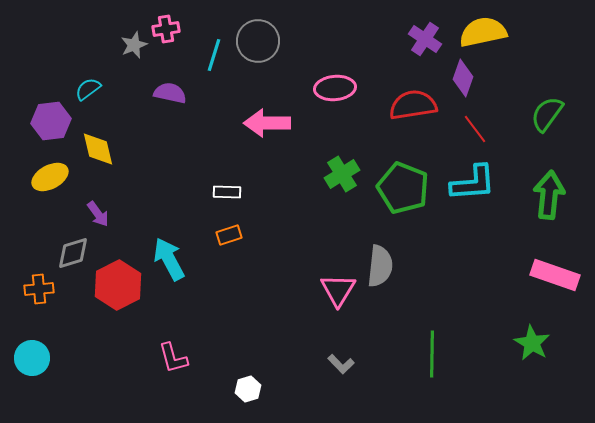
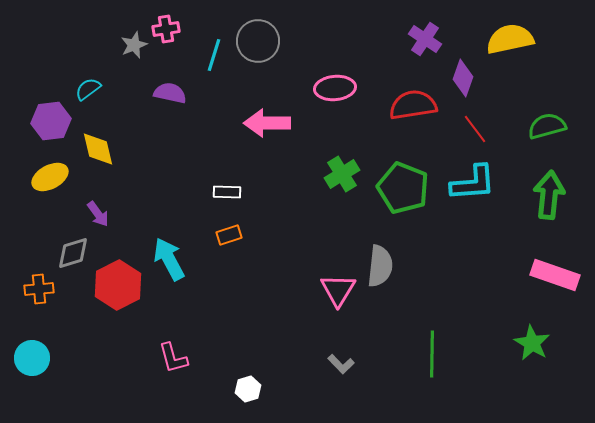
yellow semicircle: moved 27 px right, 7 px down
green semicircle: moved 12 px down; rotated 39 degrees clockwise
